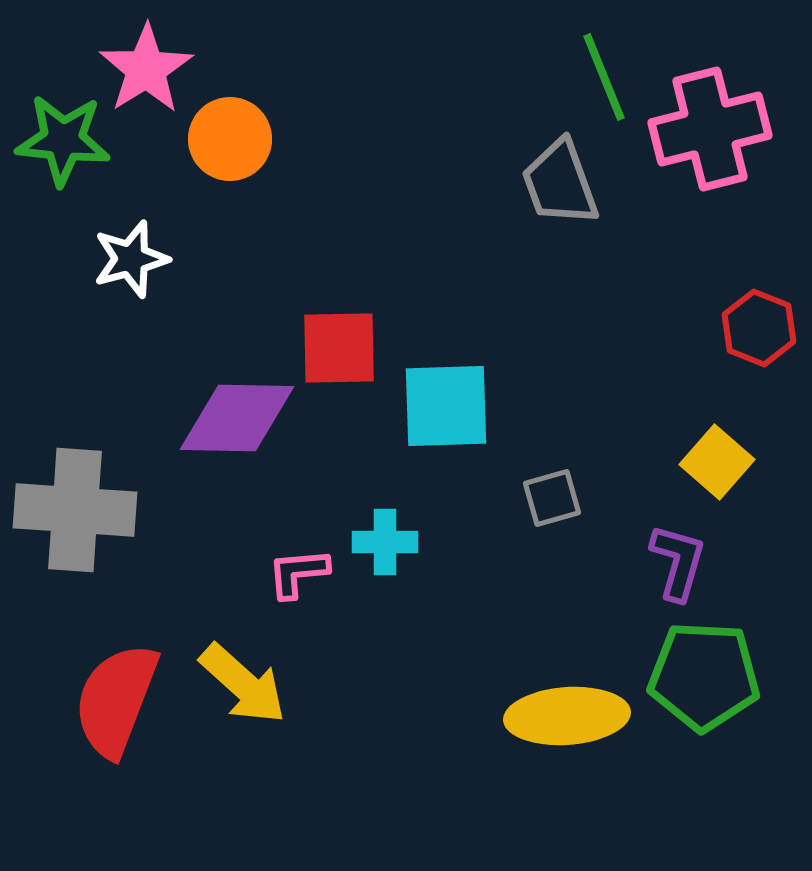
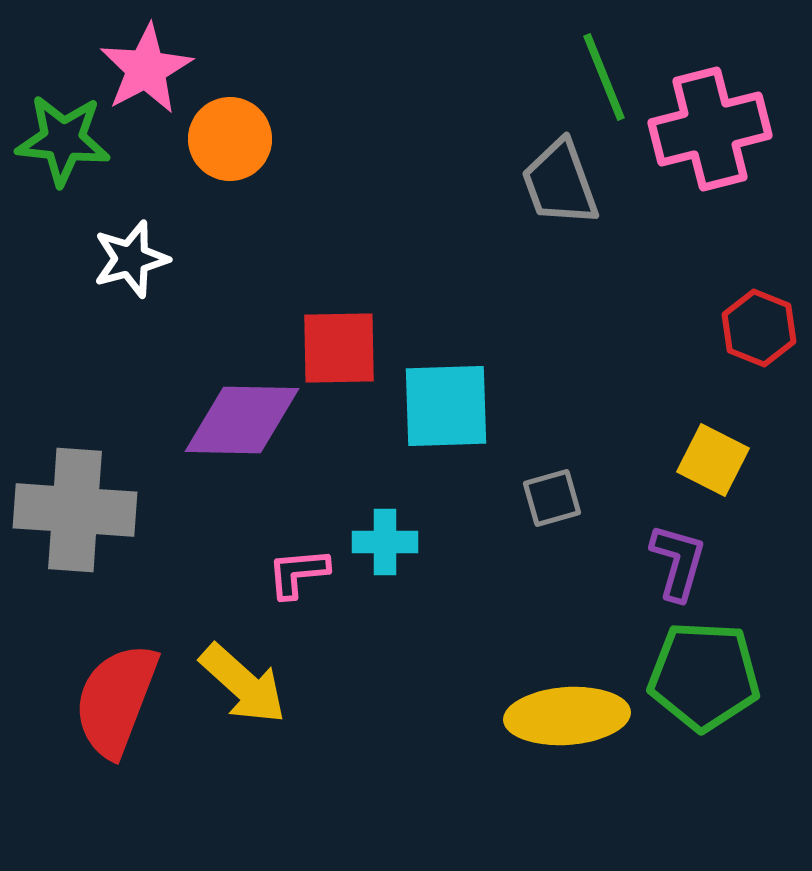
pink star: rotated 4 degrees clockwise
purple diamond: moved 5 px right, 2 px down
yellow square: moved 4 px left, 2 px up; rotated 14 degrees counterclockwise
